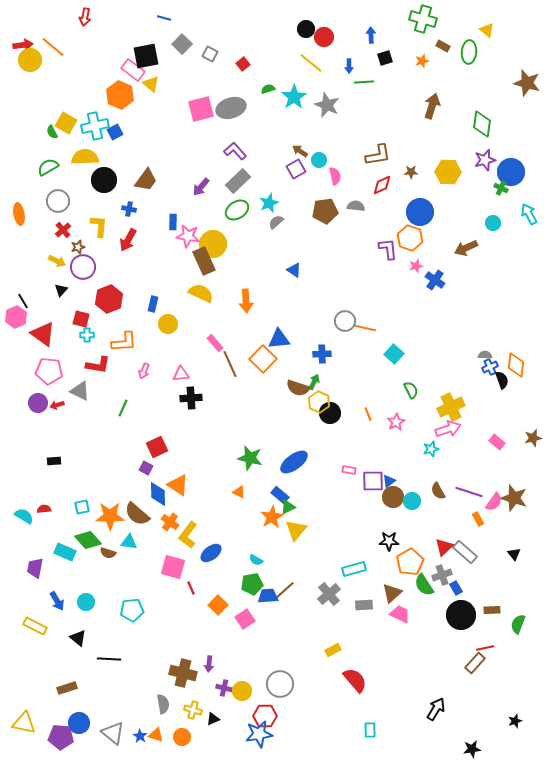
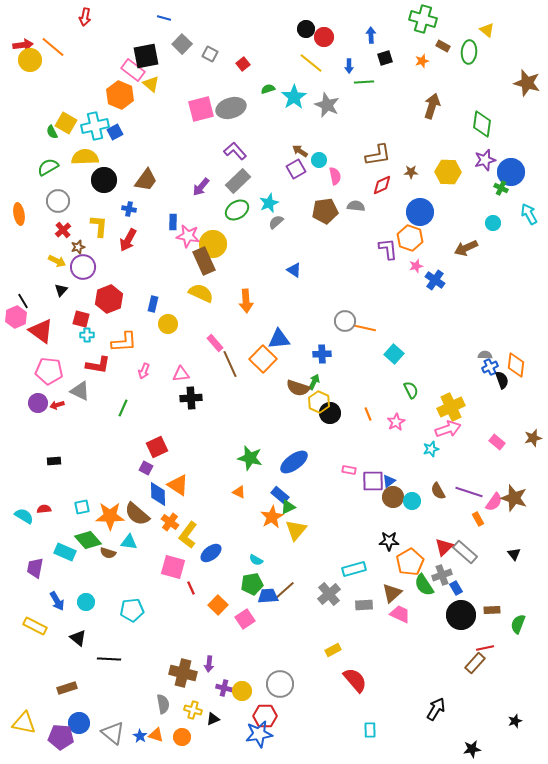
red triangle at (43, 334): moved 2 px left, 3 px up
